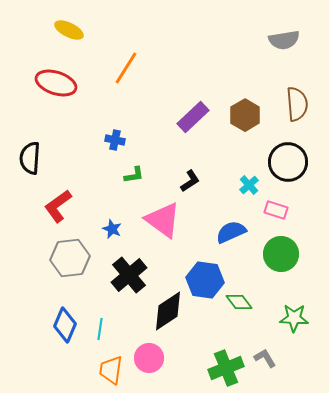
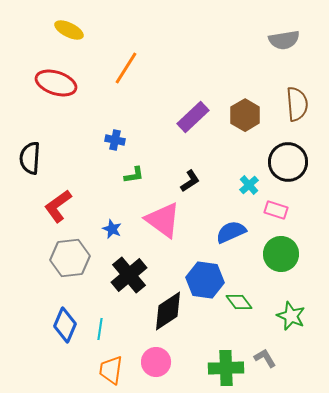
green star: moved 3 px left, 2 px up; rotated 20 degrees clockwise
pink circle: moved 7 px right, 4 px down
green cross: rotated 20 degrees clockwise
